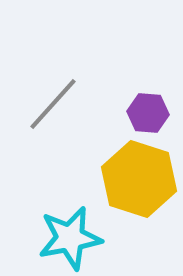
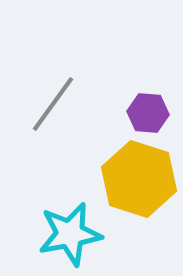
gray line: rotated 6 degrees counterclockwise
cyan star: moved 4 px up
